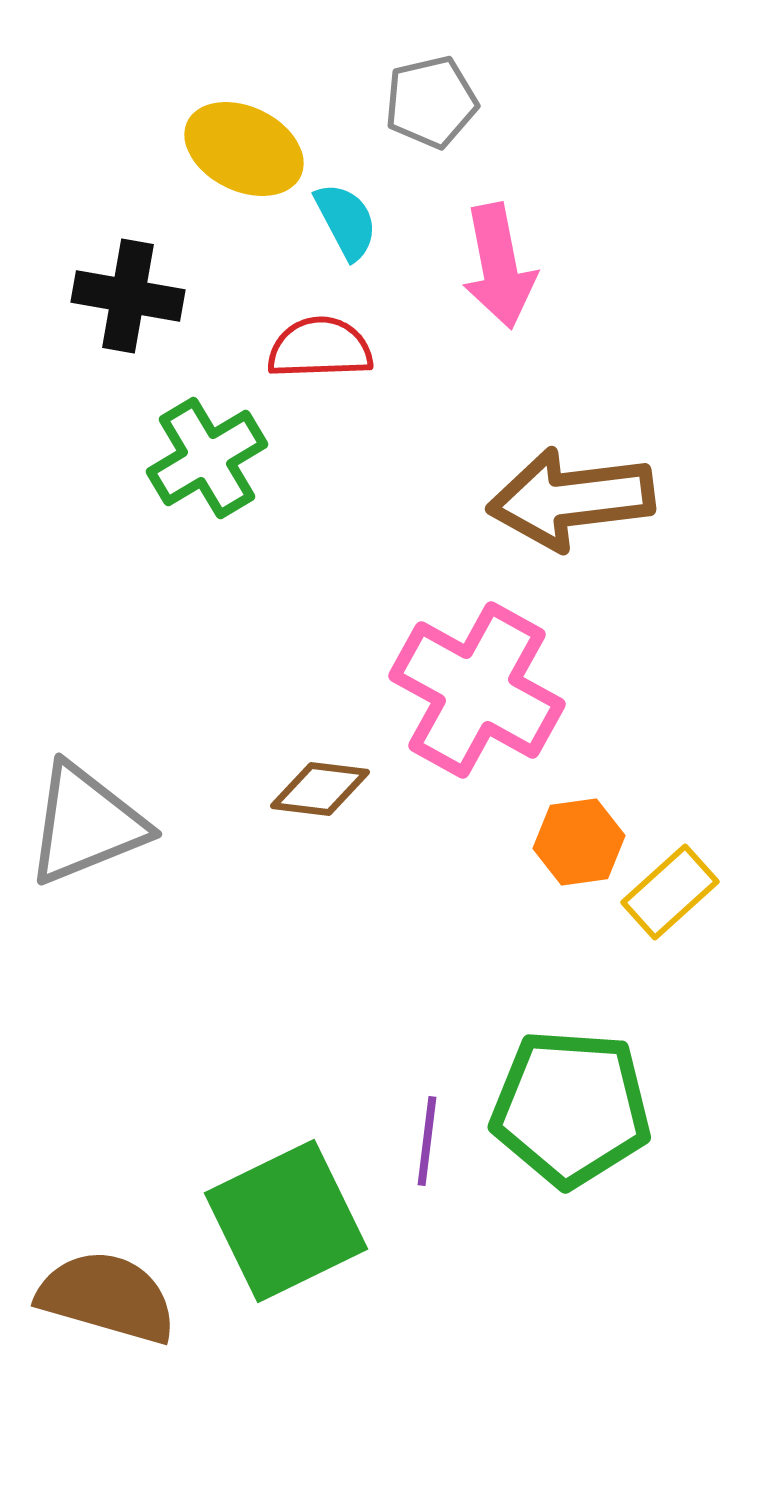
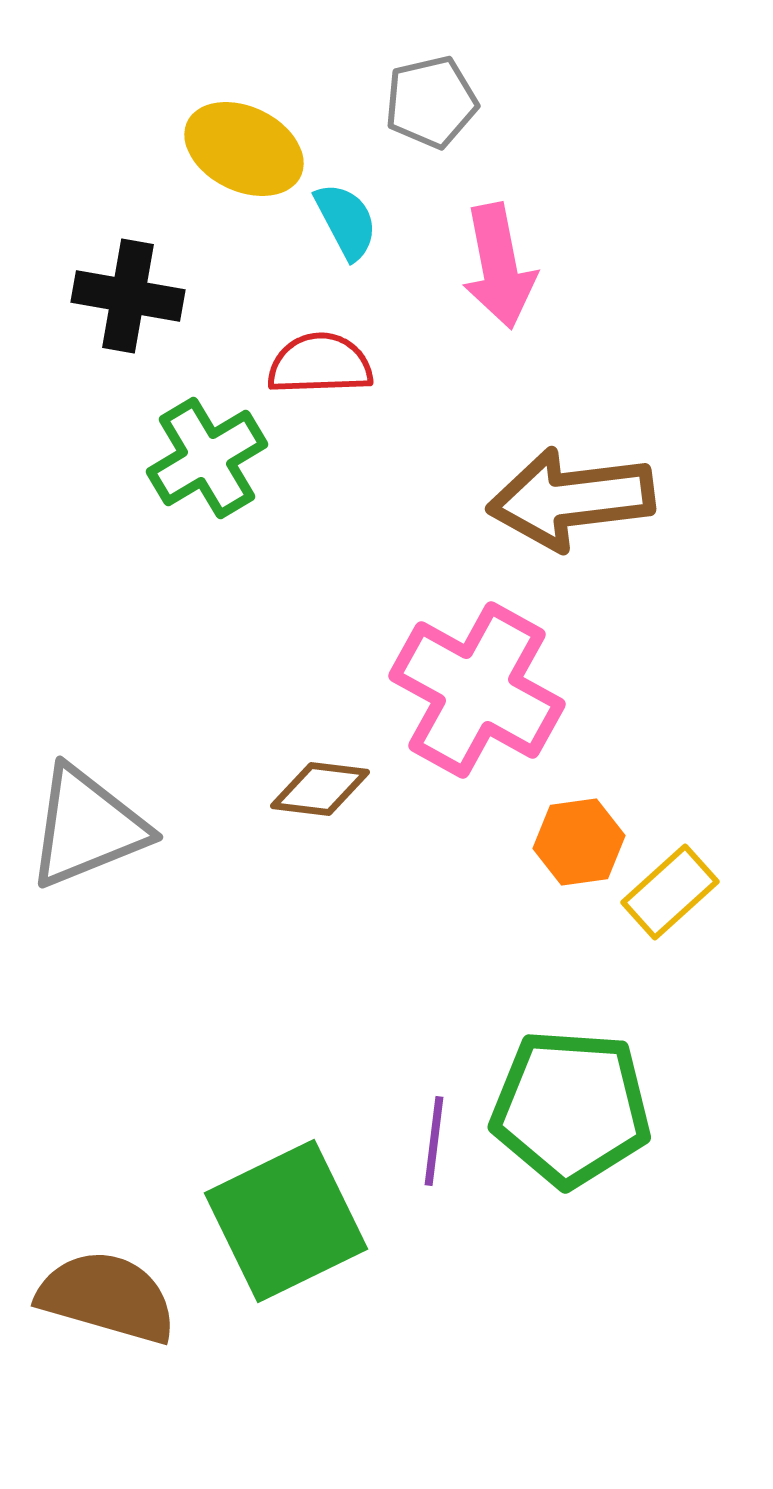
red semicircle: moved 16 px down
gray triangle: moved 1 px right, 3 px down
purple line: moved 7 px right
